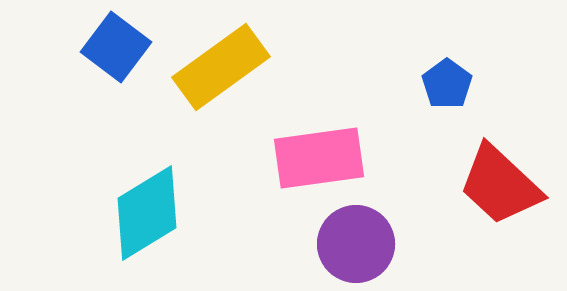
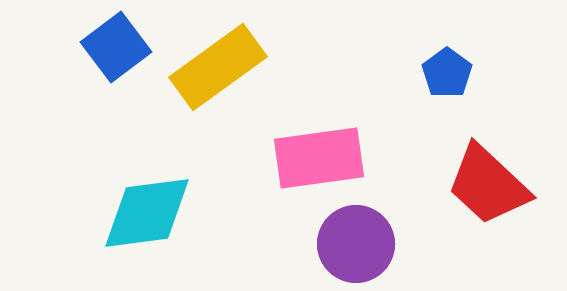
blue square: rotated 16 degrees clockwise
yellow rectangle: moved 3 px left
blue pentagon: moved 11 px up
red trapezoid: moved 12 px left
cyan diamond: rotated 24 degrees clockwise
